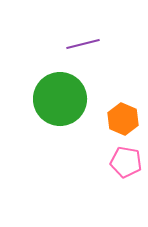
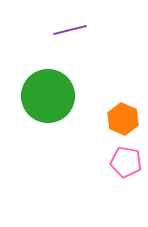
purple line: moved 13 px left, 14 px up
green circle: moved 12 px left, 3 px up
